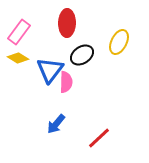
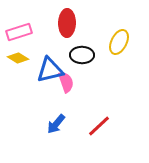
pink rectangle: rotated 35 degrees clockwise
black ellipse: rotated 35 degrees clockwise
blue triangle: rotated 40 degrees clockwise
pink semicircle: rotated 20 degrees counterclockwise
red line: moved 12 px up
